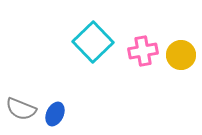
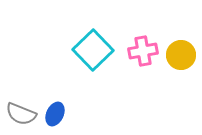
cyan square: moved 8 px down
gray semicircle: moved 5 px down
